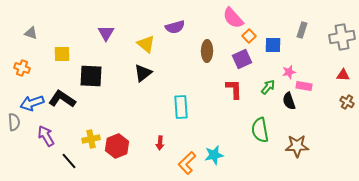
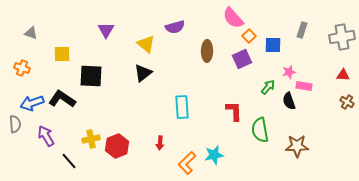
purple triangle: moved 3 px up
red L-shape: moved 22 px down
cyan rectangle: moved 1 px right
gray semicircle: moved 1 px right, 2 px down
